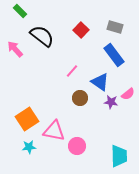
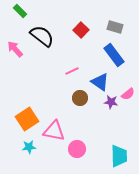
pink line: rotated 24 degrees clockwise
pink circle: moved 3 px down
